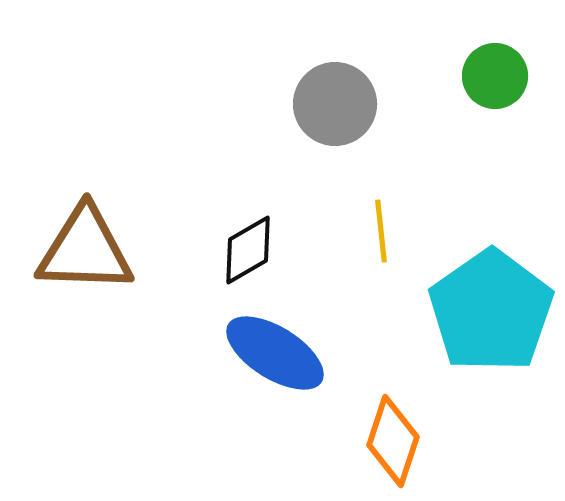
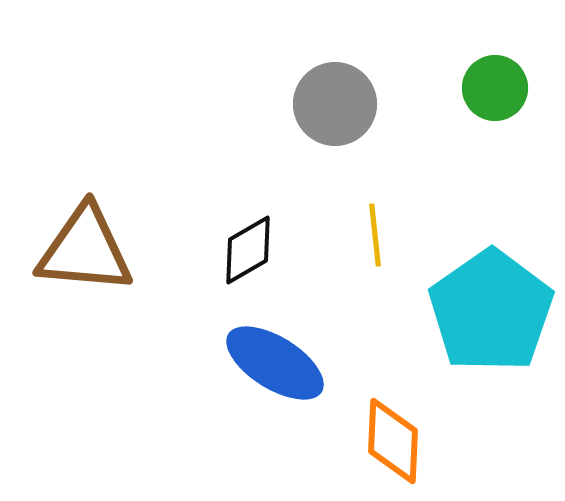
green circle: moved 12 px down
yellow line: moved 6 px left, 4 px down
brown triangle: rotated 3 degrees clockwise
blue ellipse: moved 10 px down
orange diamond: rotated 16 degrees counterclockwise
